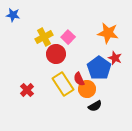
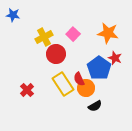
pink square: moved 5 px right, 3 px up
orange circle: moved 1 px left, 1 px up
